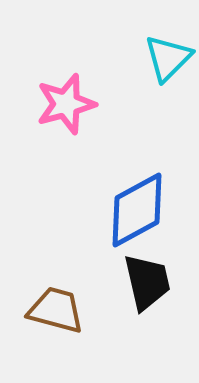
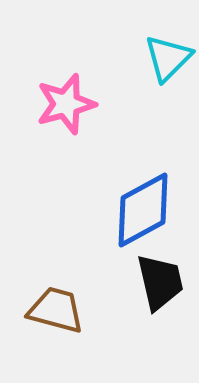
blue diamond: moved 6 px right
black trapezoid: moved 13 px right
